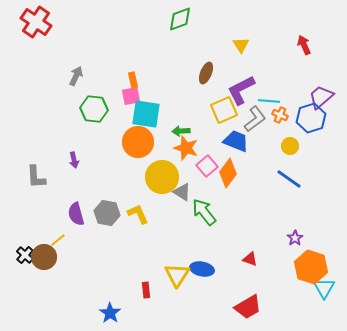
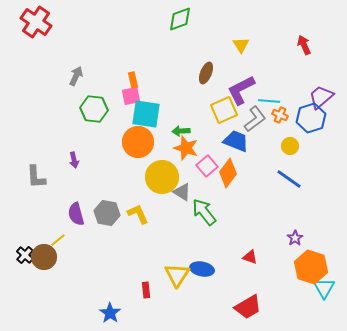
red triangle at (250, 259): moved 2 px up
